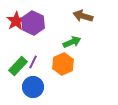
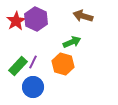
purple hexagon: moved 3 px right, 4 px up
orange hexagon: rotated 20 degrees counterclockwise
